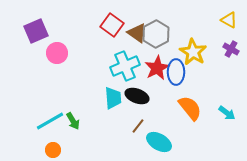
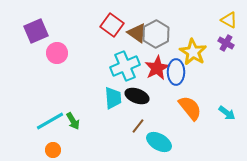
purple cross: moved 5 px left, 6 px up
